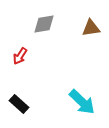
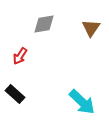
brown triangle: rotated 48 degrees counterclockwise
black rectangle: moved 4 px left, 10 px up
